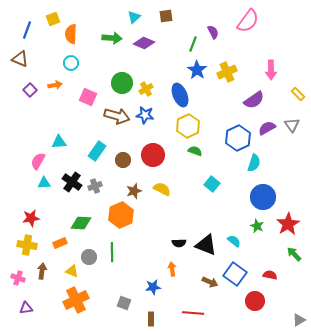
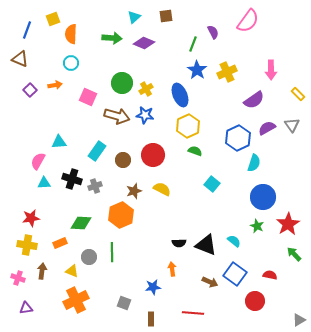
black cross at (72, 182): moved 3 px up; rotated 18 degrees counterclockwise
